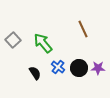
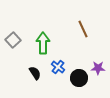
green arrow: rotated 40 degrees clockwise
black circle: moved 10 px down
